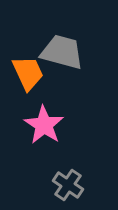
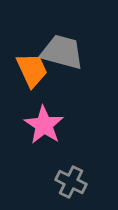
orange trapezoid: moved 4 px right, 3 px up
gray cross: moved 3 px right, 3 px up; rotated 8 degrees counterclockwise
